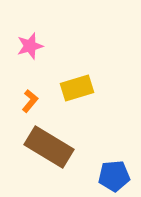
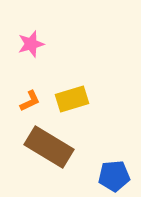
pink star: moved 1 px right, 2 px up
yellow rectangle: moved 5 px left, 11 px down
orange L-shape: rotated 25 degrees clockwise
